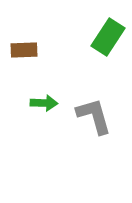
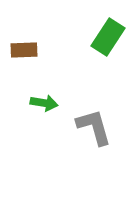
green arrow: rotated 8 degrees clockwise
gray L-shape: moved 11 px down
